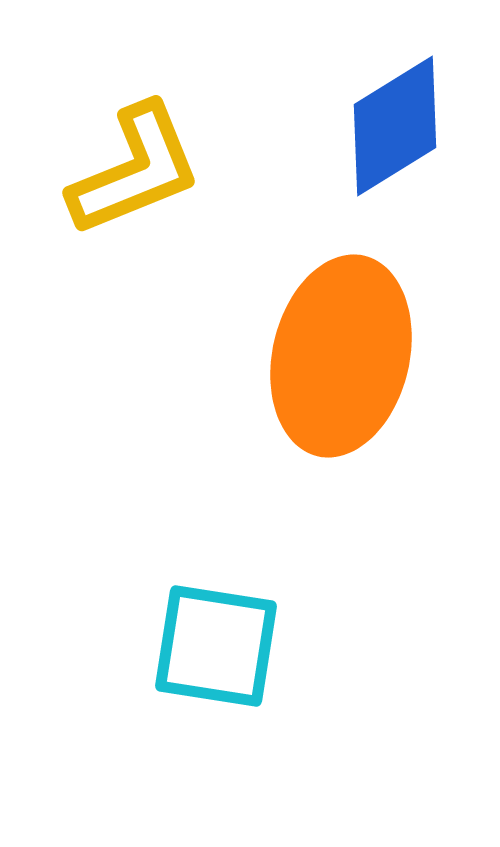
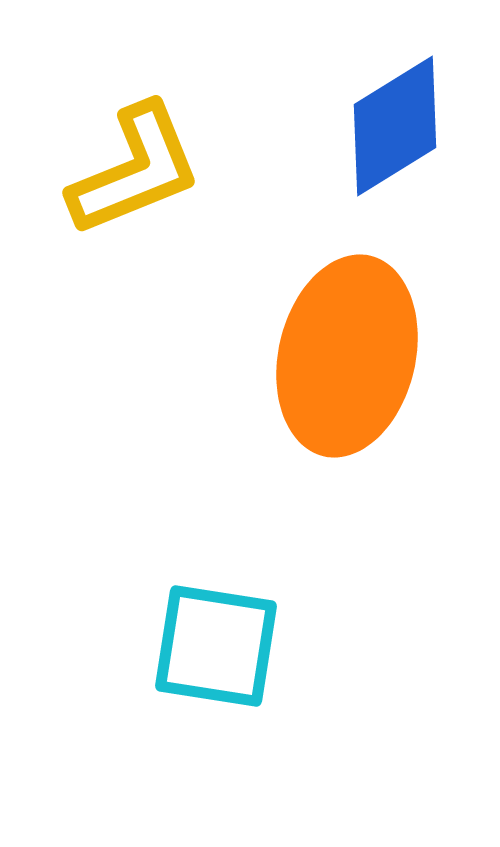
orange ellipse: moved 6 px right
